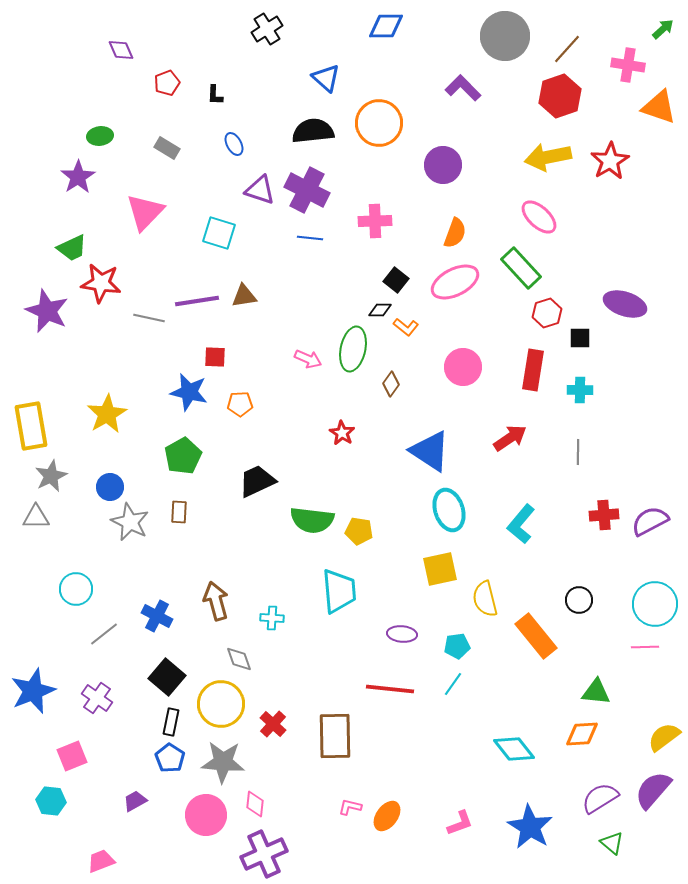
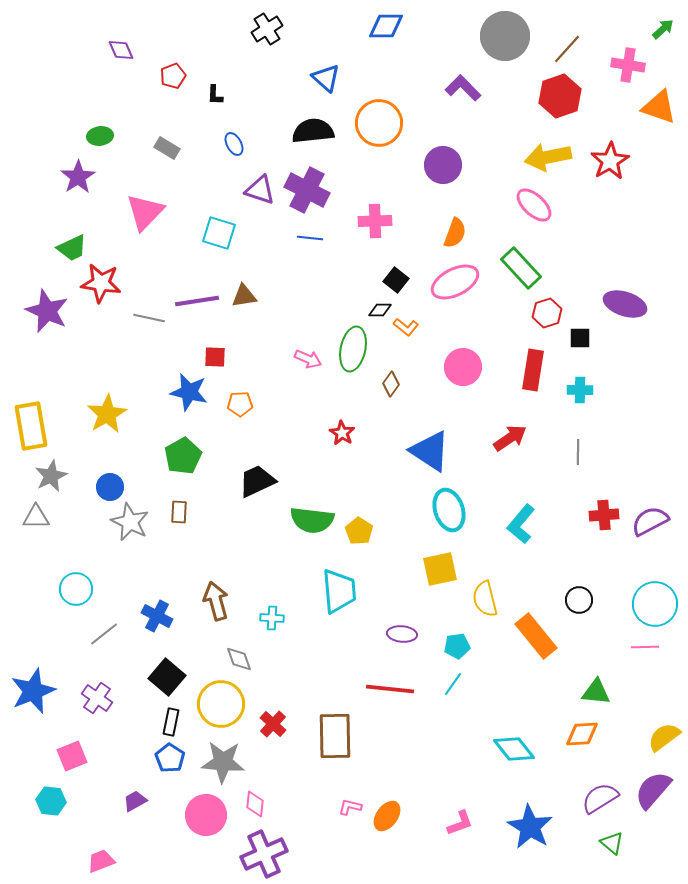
red pentagon at (167, 83): moved 6 px right, 7 px up
pink ellipse at (539, 217): moved 5 px left, 12 px up
yellow pentagon at (359, 531): rotated 24 degrees clockwise
